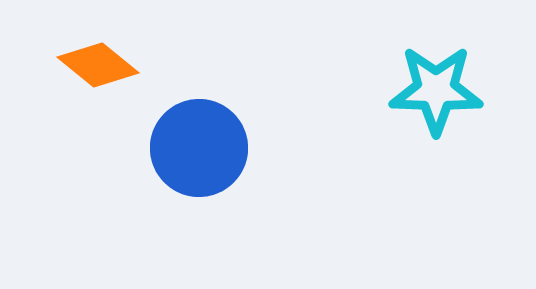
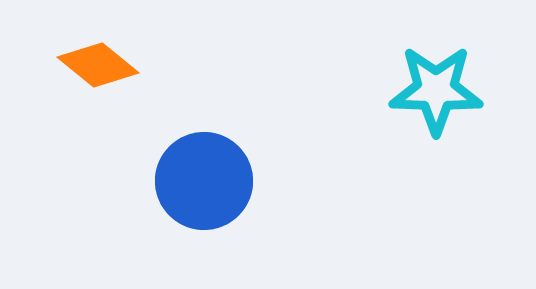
blue circle: moved 5 px right, 33 px down
